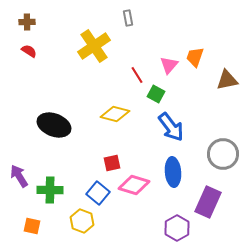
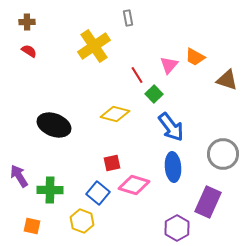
orange trapezoid: rotated 80 degrees counterclockwise
brown triangle: rotated 30 degrees clockwise
green square: moved 2 px left; rotated 18 degrees clockwise
blue ellipse: moved 5 px up
